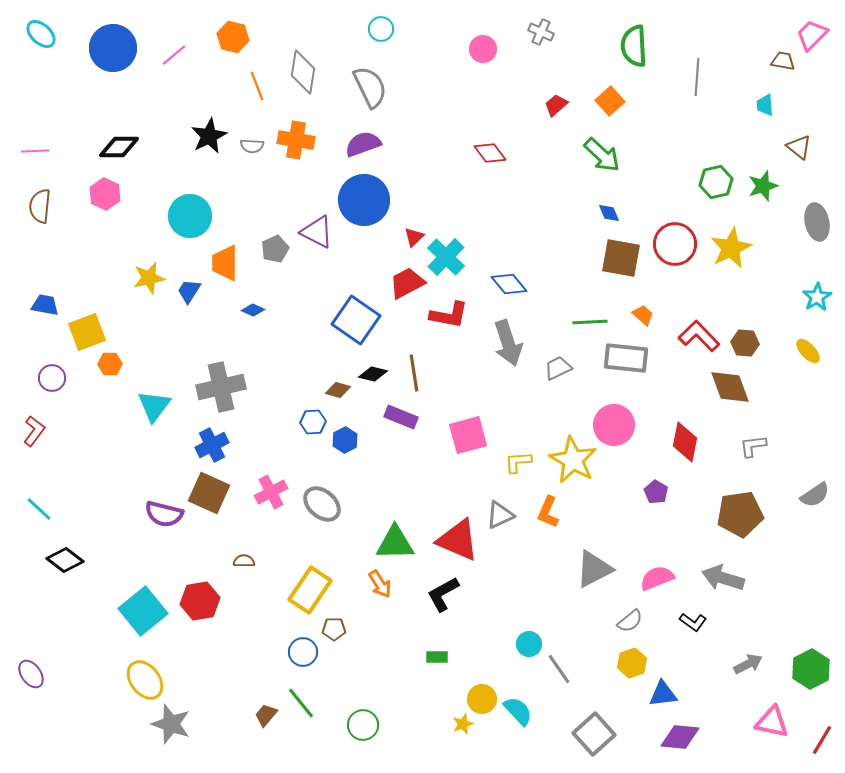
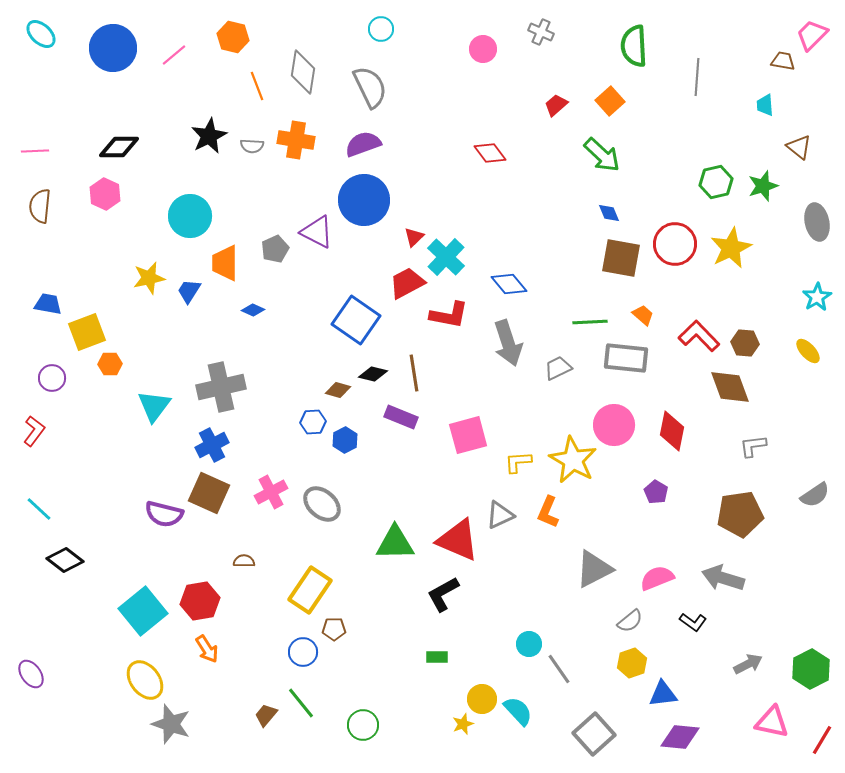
blue trapezoid at (45, 305): moved 3 px right, 1 px up
red diamond at (685, 442): moved 13 px left, 11 px up
orange arrow at (380, 584): moved 173 px left, 65 px down
